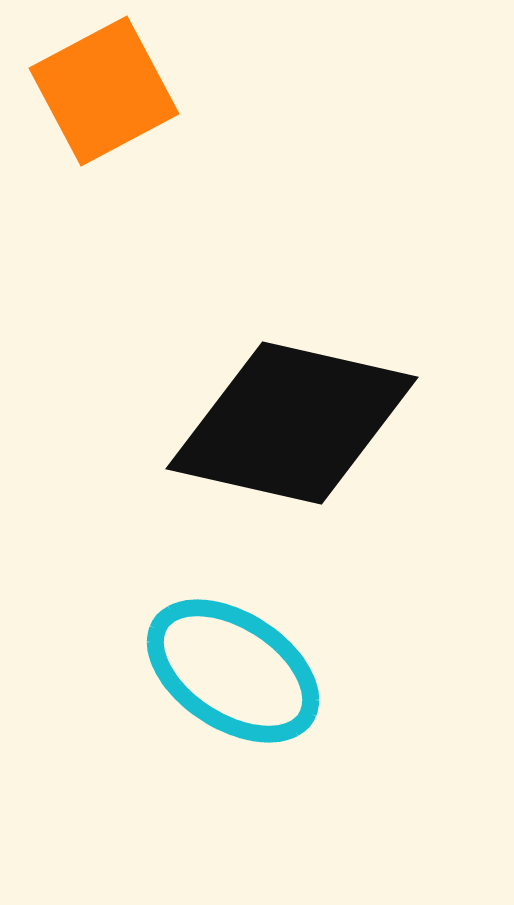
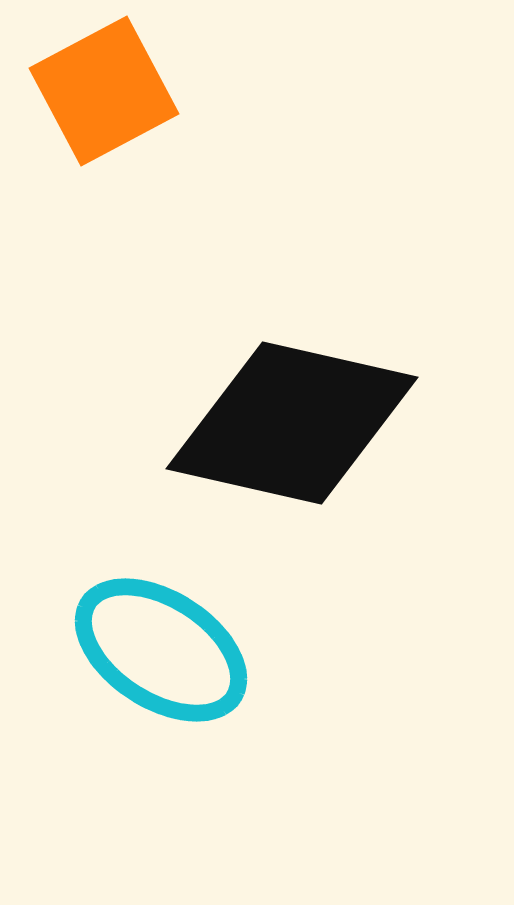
cyan ellipse: moved 72 px left, 21 px up
